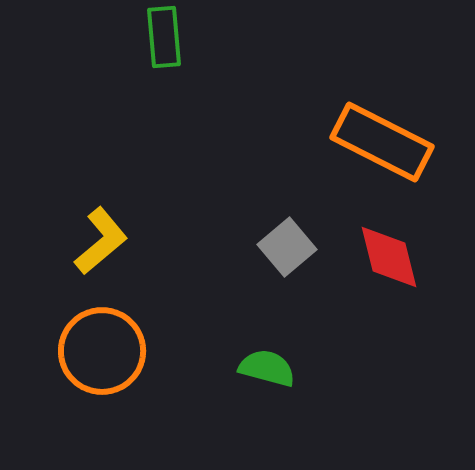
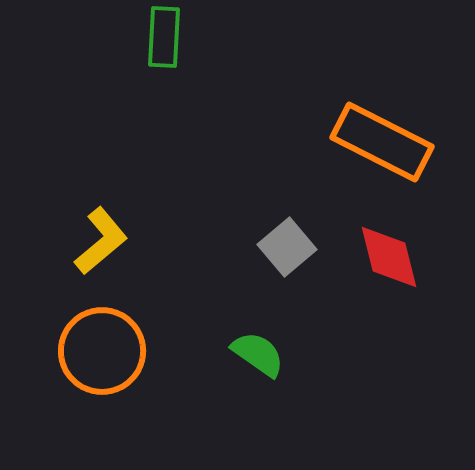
green rectangle: rotated 8 degrees clockwise
green semicircle: moved 9 px left, 14 px up; rotated 20 degrees clockwise
